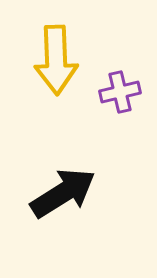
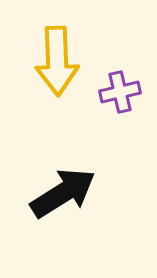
yellow arrow: moved 1 px right, 1 px down
